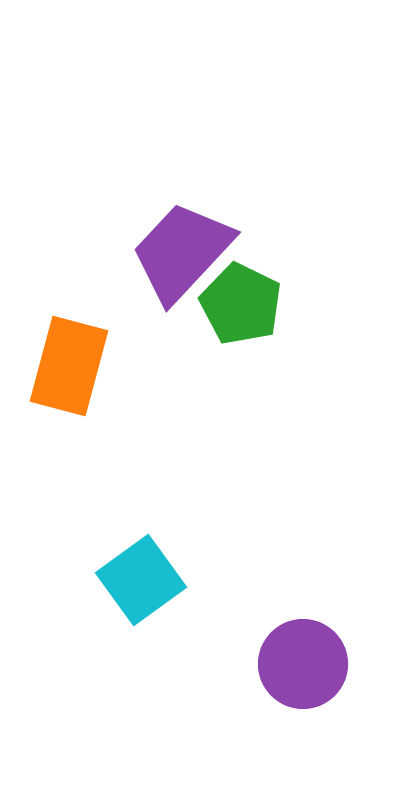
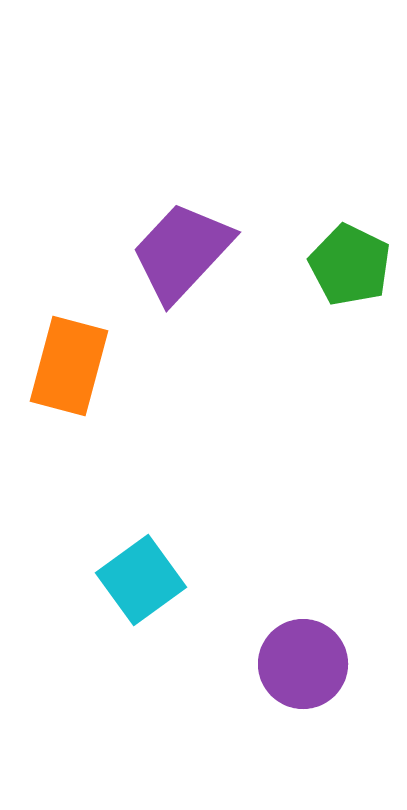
green pentagon: moved 109 px right, 39 px up
